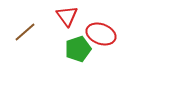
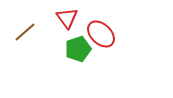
red triangle: moved 2 px down
red ellipse: rotated 24 degrees clockwise
